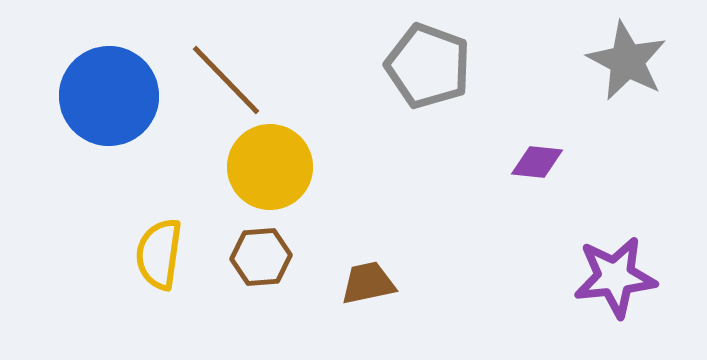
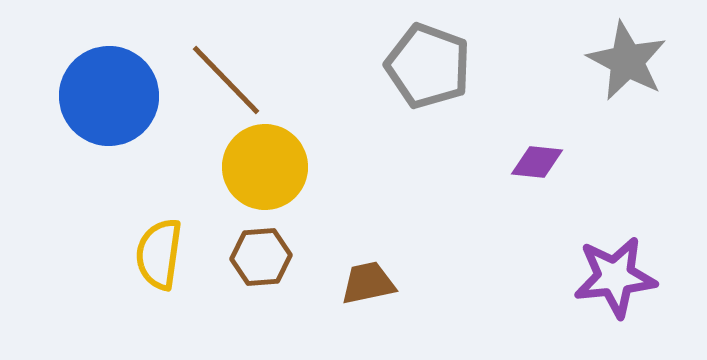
yellow circle: moved 5 px left
